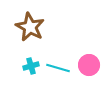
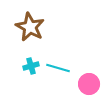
pink circle: moved 19 px down
